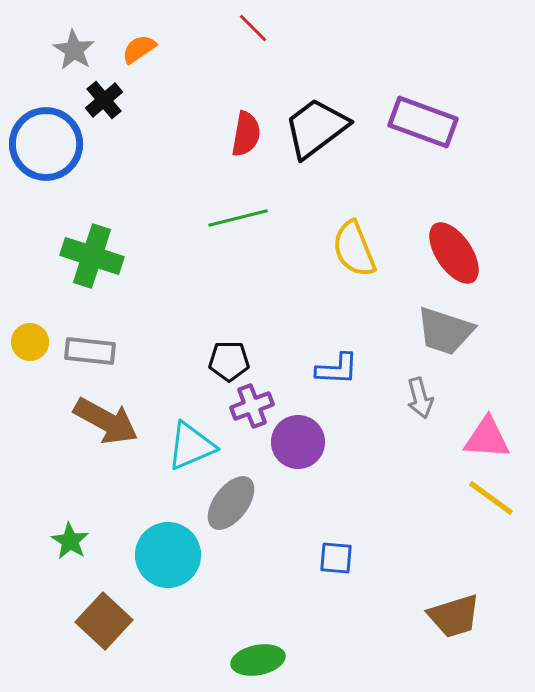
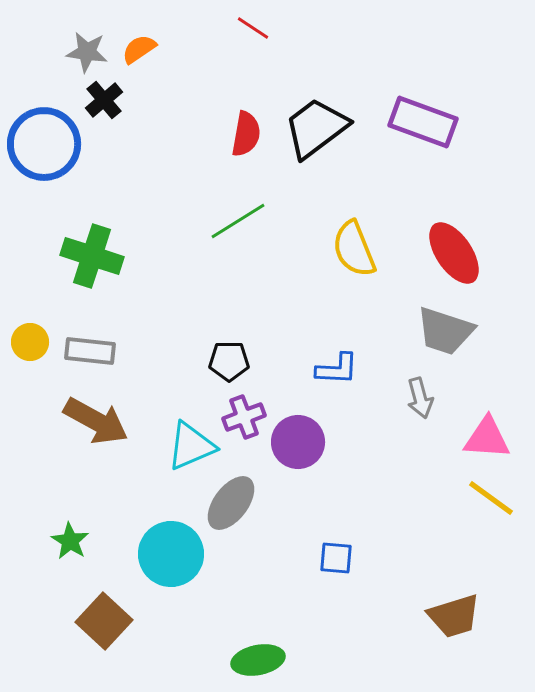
red line: rotated 12 degrees counterclockwise
gray star: moved 13 px right, 2 px down; rotated 24 degrees counterclockwise
blue circle: moved 2 px left
green line: moved 3 px down; rotated 18 degrees counterclockwise
purple cross: moved 8 px left, 11 px down
brown arrow: moved 10 px left
cyan circle: moved 3 px right, 1 px up
